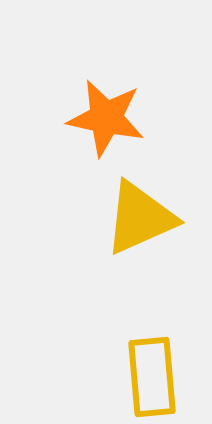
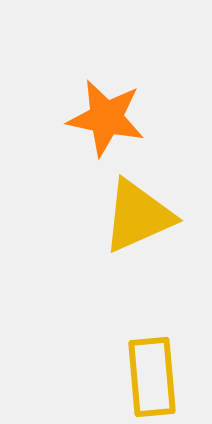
yellow triangle: moved 2 px left, 2 px up
